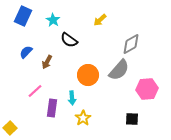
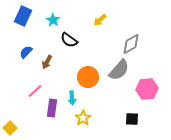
orange circle: moved 2 px down
